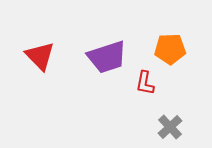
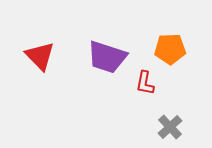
purple trapezoid: rotated 36 degrees clockwise
